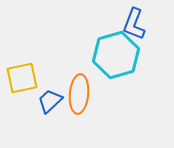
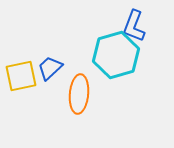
blue L-shape: moved 2 px down
yellow square: moved 1 px left, 2 px up
blue trapezoid: moved 33 px up
